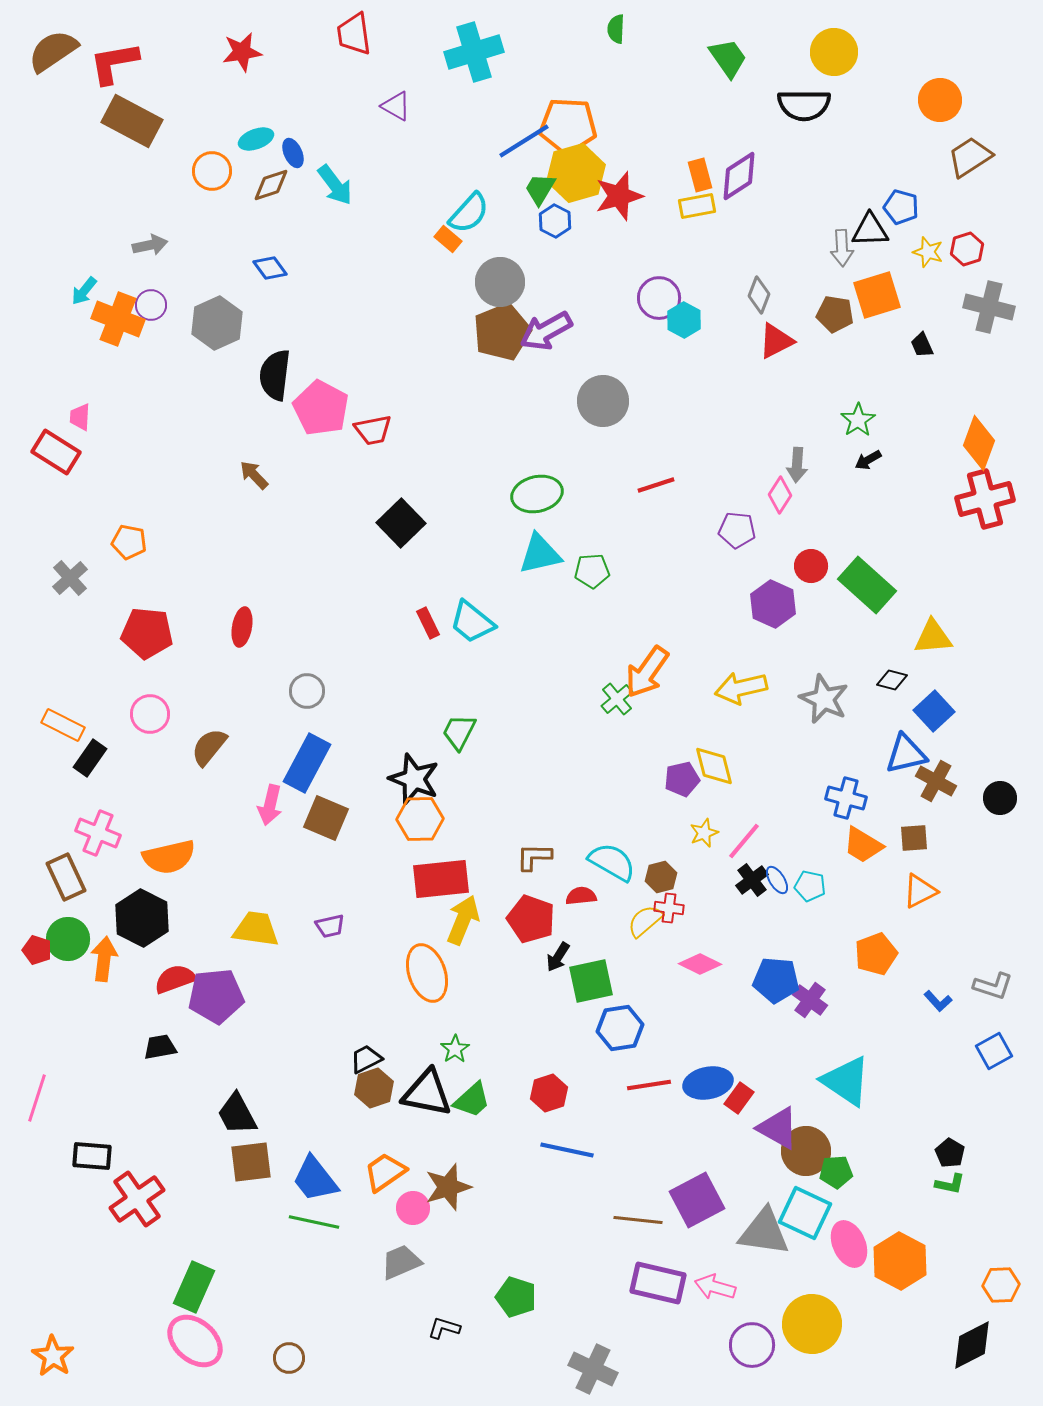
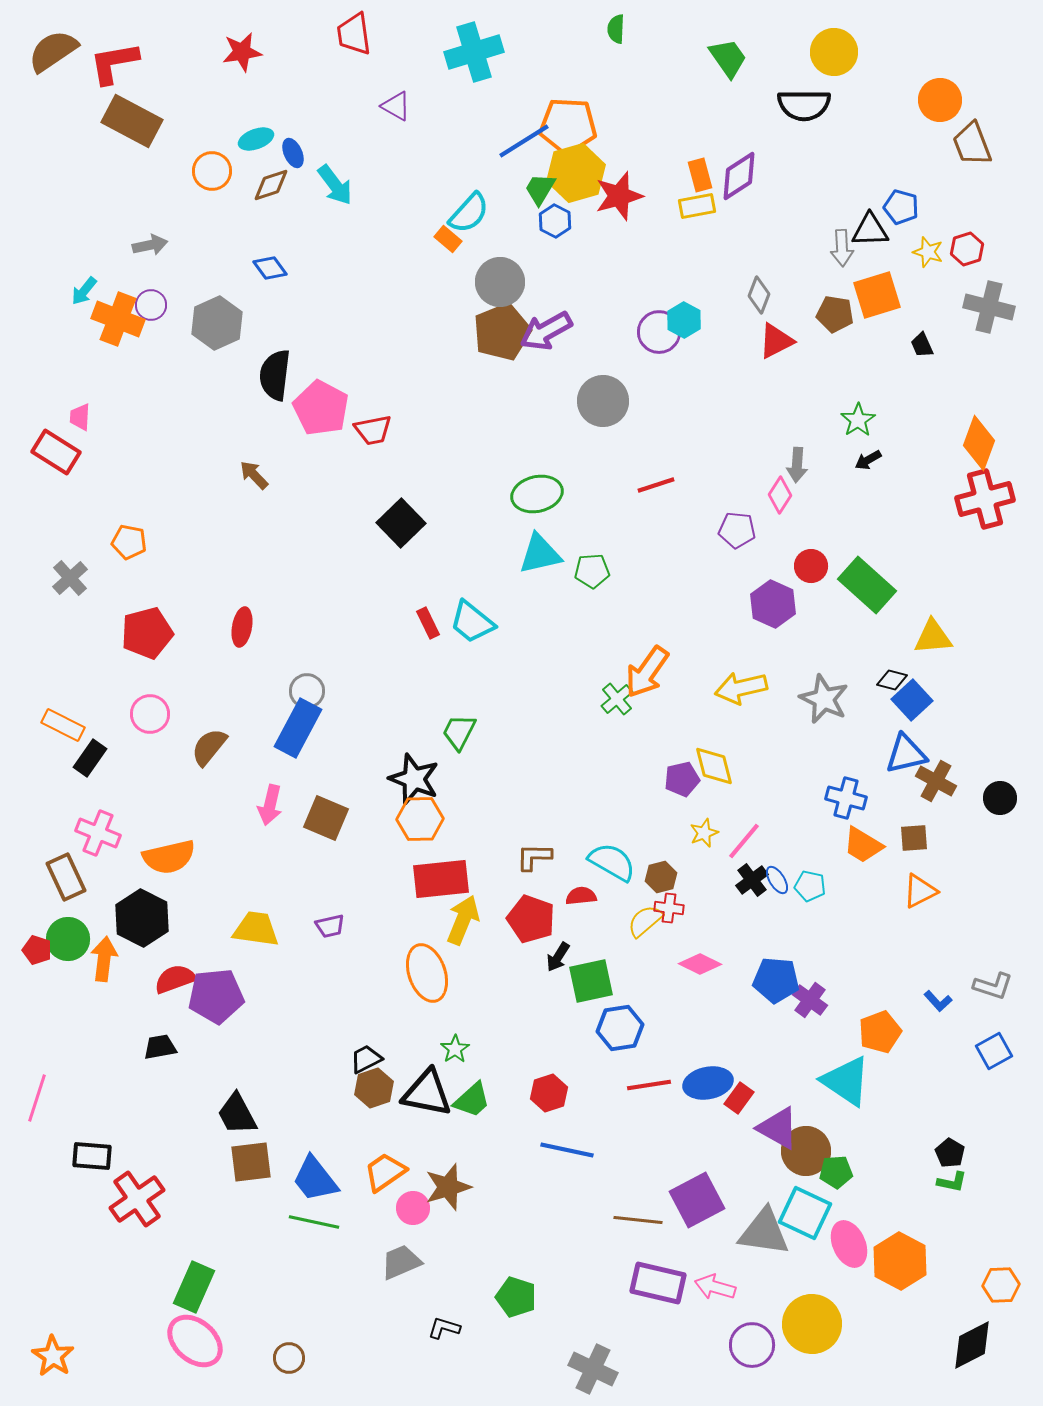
brown trapezoid at (970, 157): moved 2 px right, 13 px up; rotated 78 degrees counterclockwise
purple circle at (659, 298): moved 34 px down
red pentagon at (147, 633): rotated 21 degrees counterclockwise
blue square at (934, 711): moved 22 px left, 11 px up
blue rectangle at (307, 763): moved 9 px left, 35 px up
orange pentagon at (876, 954): moved 4 px right, 78 px down
green L-shape at (950, 1184): moved 2 px right, 2 px up
